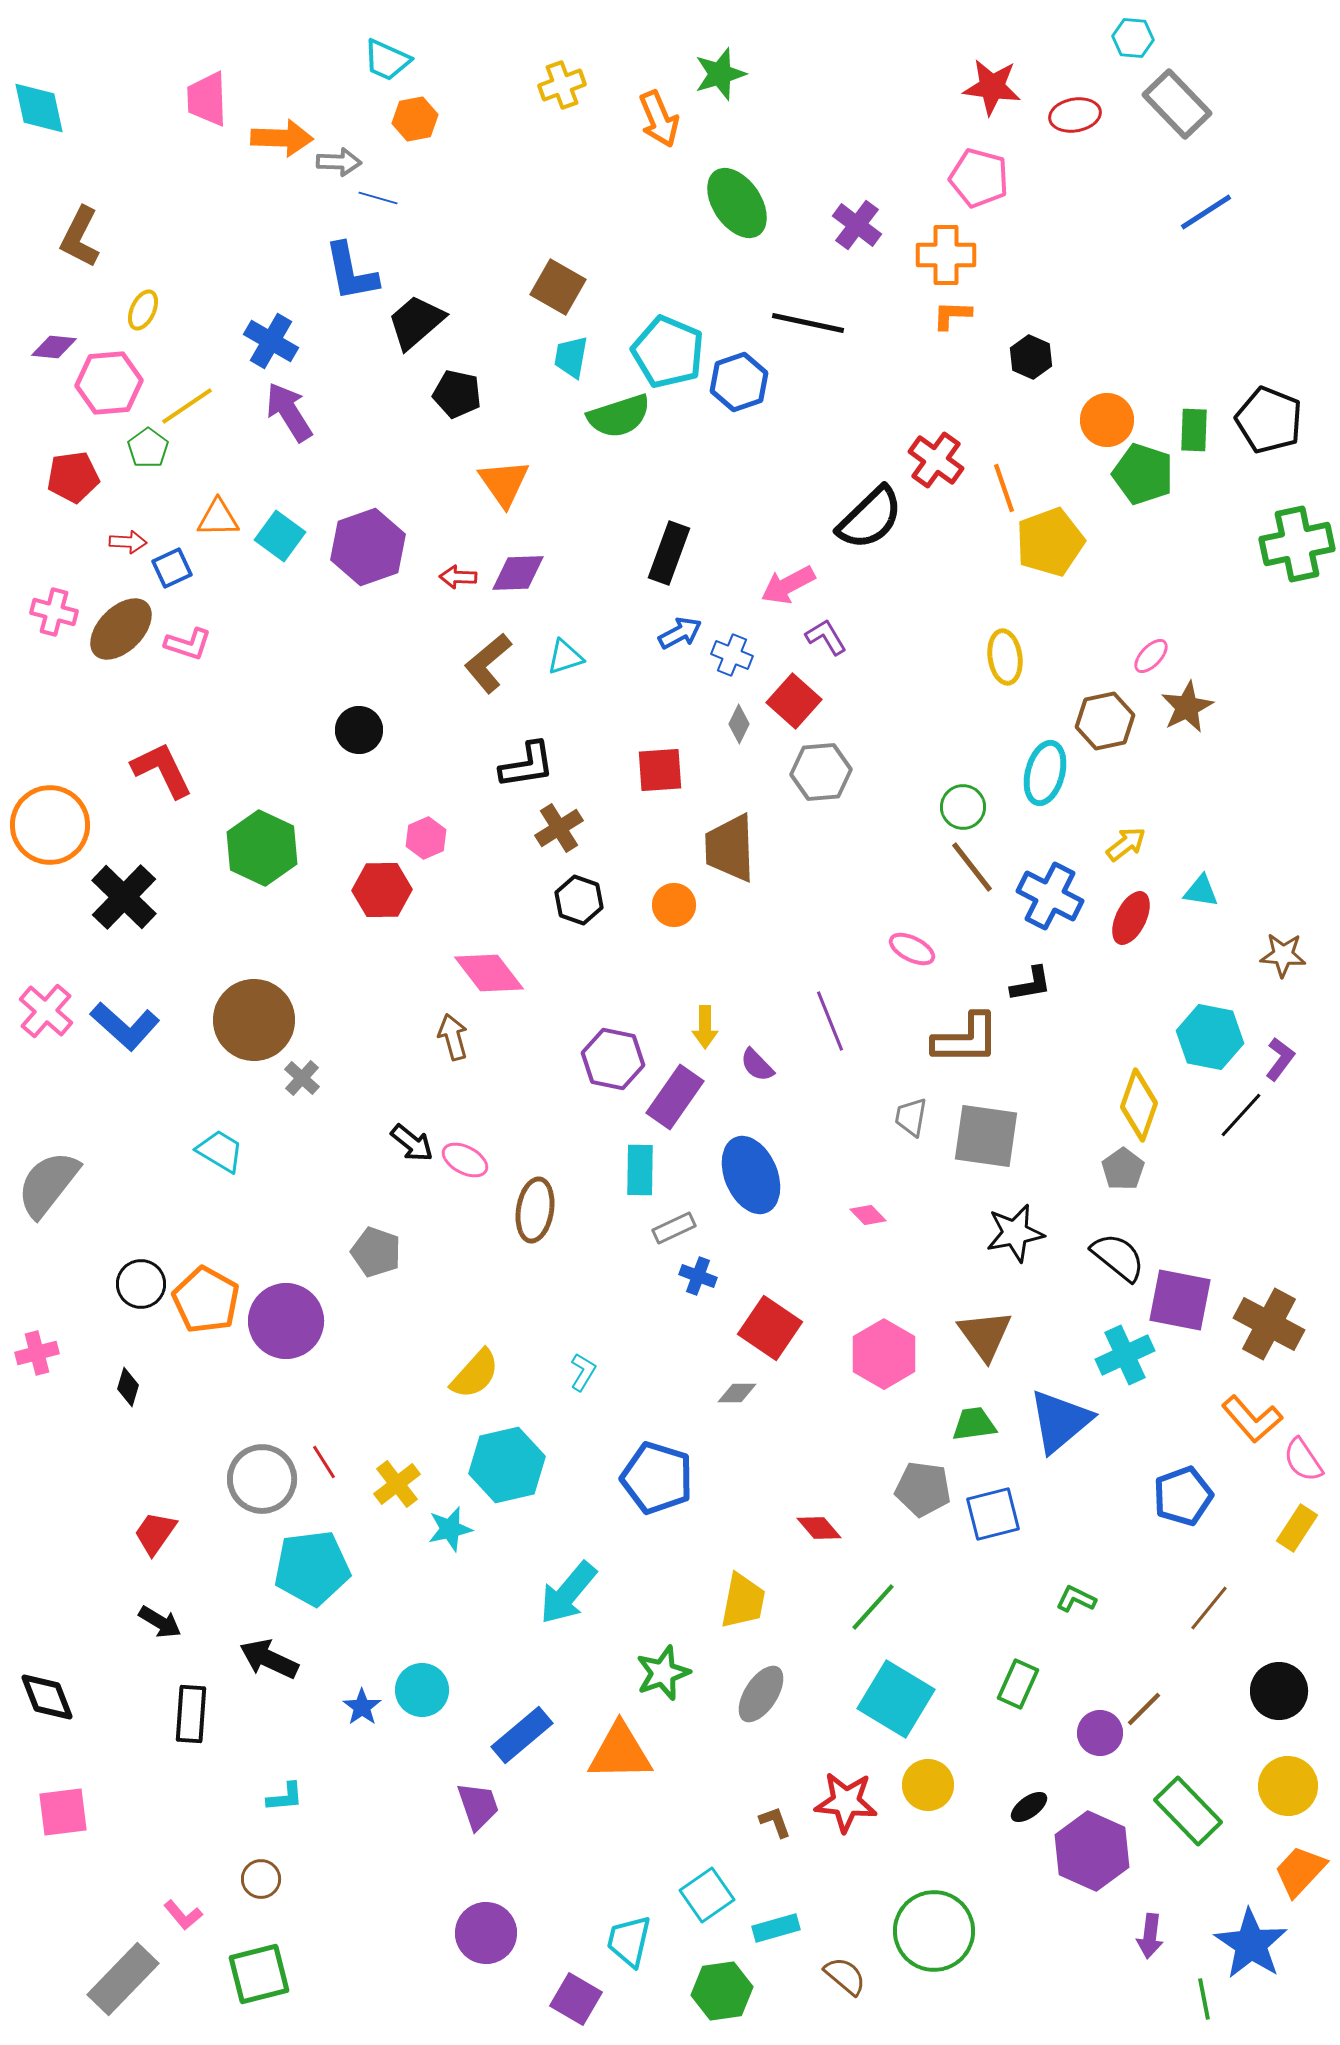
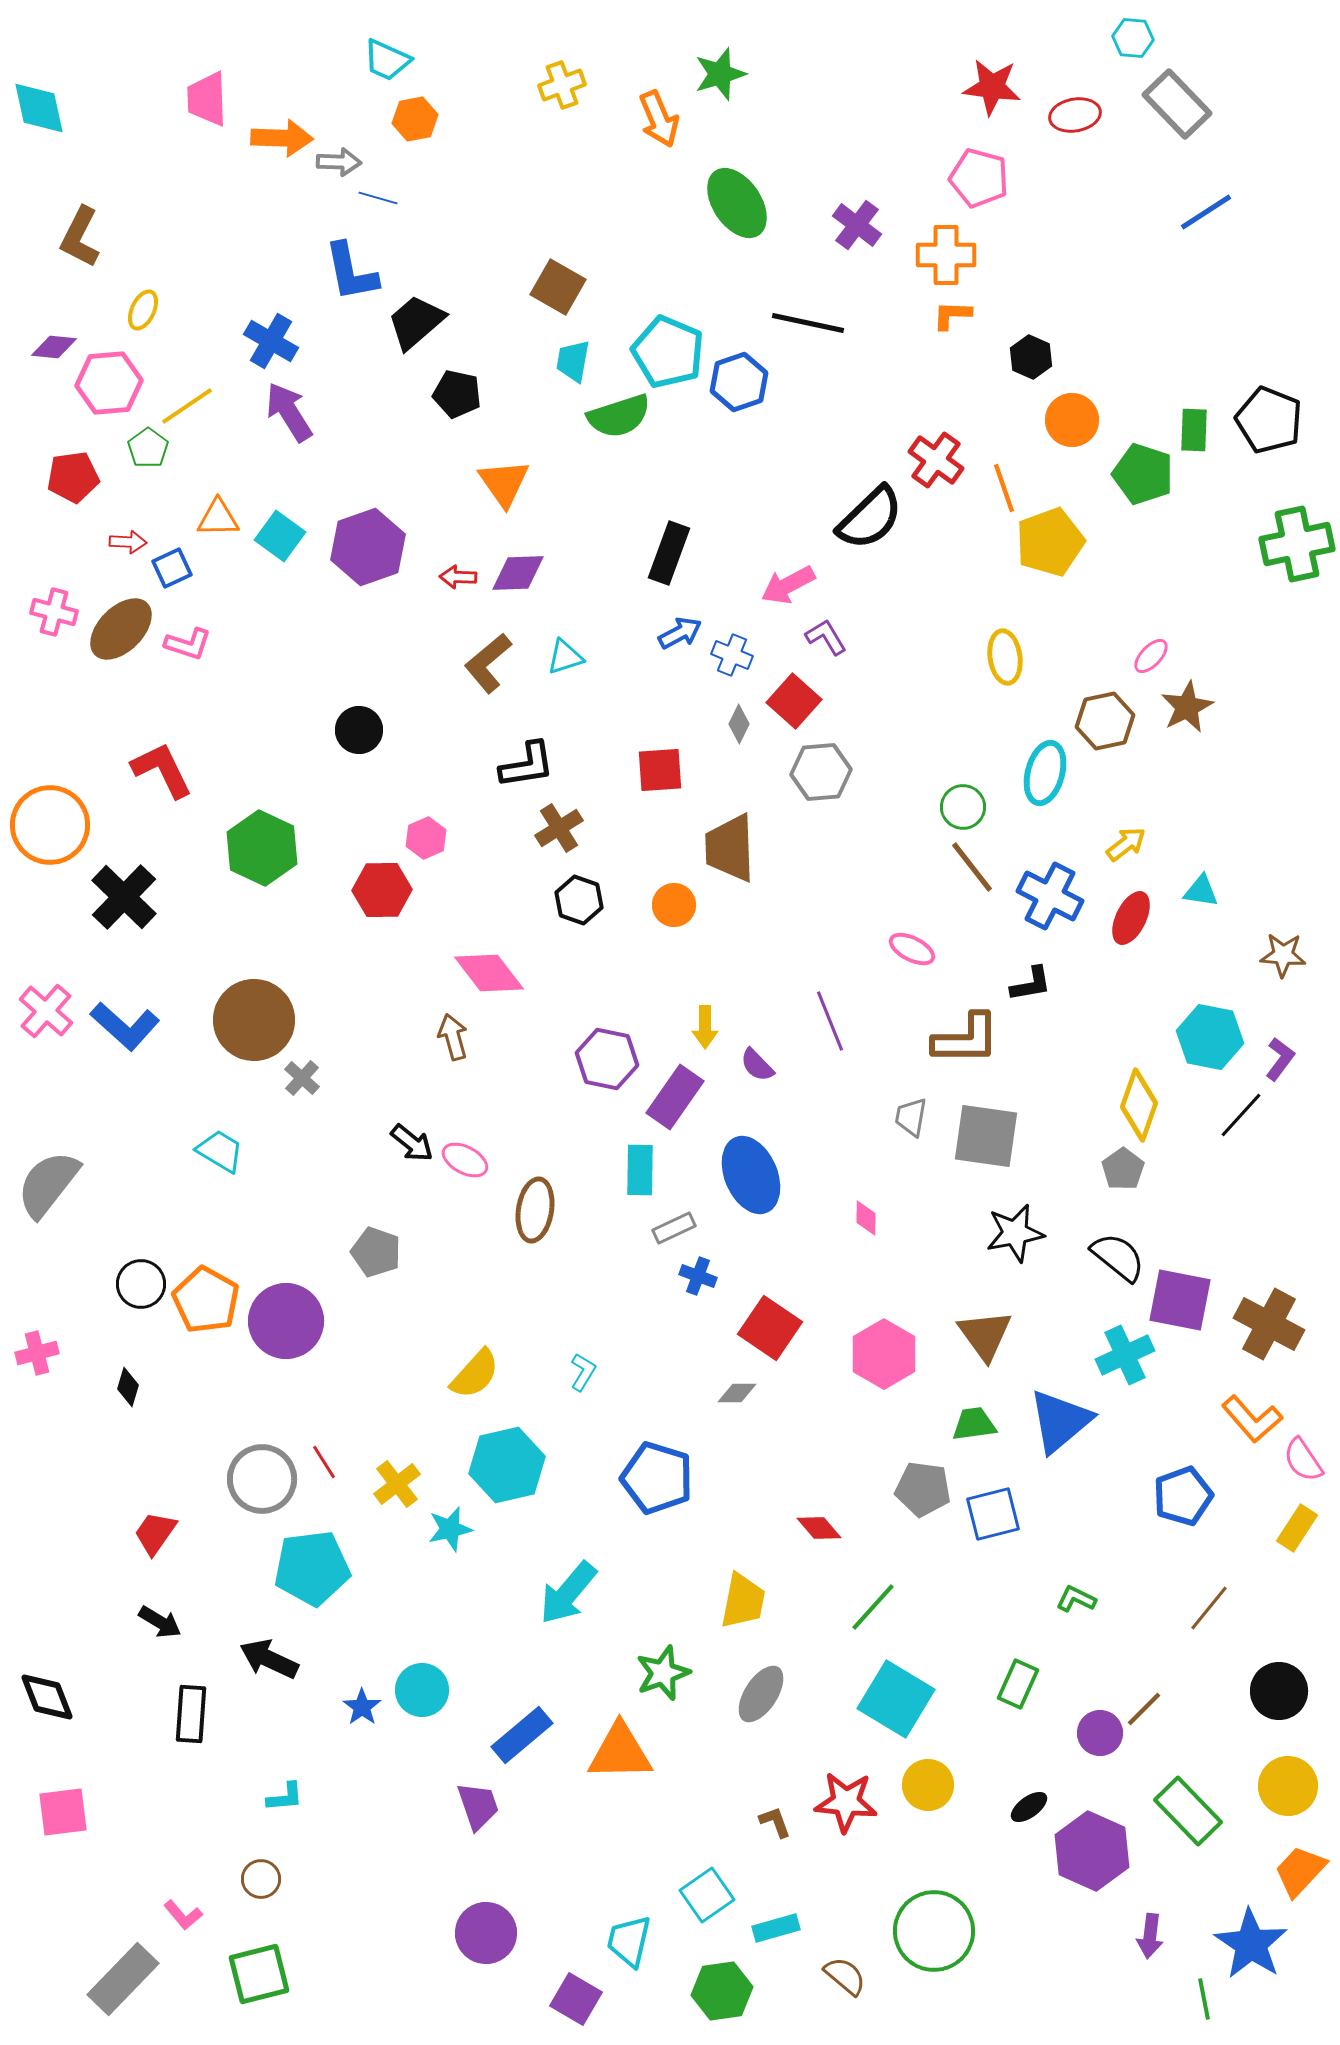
cyan trapezoid at (571, 357): moved 2 px right, 4 px down
orange circle at (1107, 420): moved 35 px left
purple hexagon at (613, 1059): moved 6 px left
pink diamond at (868, 1215): moved 2 px left, 3 px down; rotated 45 degrees clockwise
